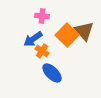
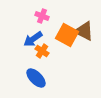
pink cross: rotated 16 degrees clockwise
brown triangle: rotated 20 degrees counterclockwise
orange square: rotated 15 degrees counterclockwise
blue ellipse: moved 16 px left, 5 px down
